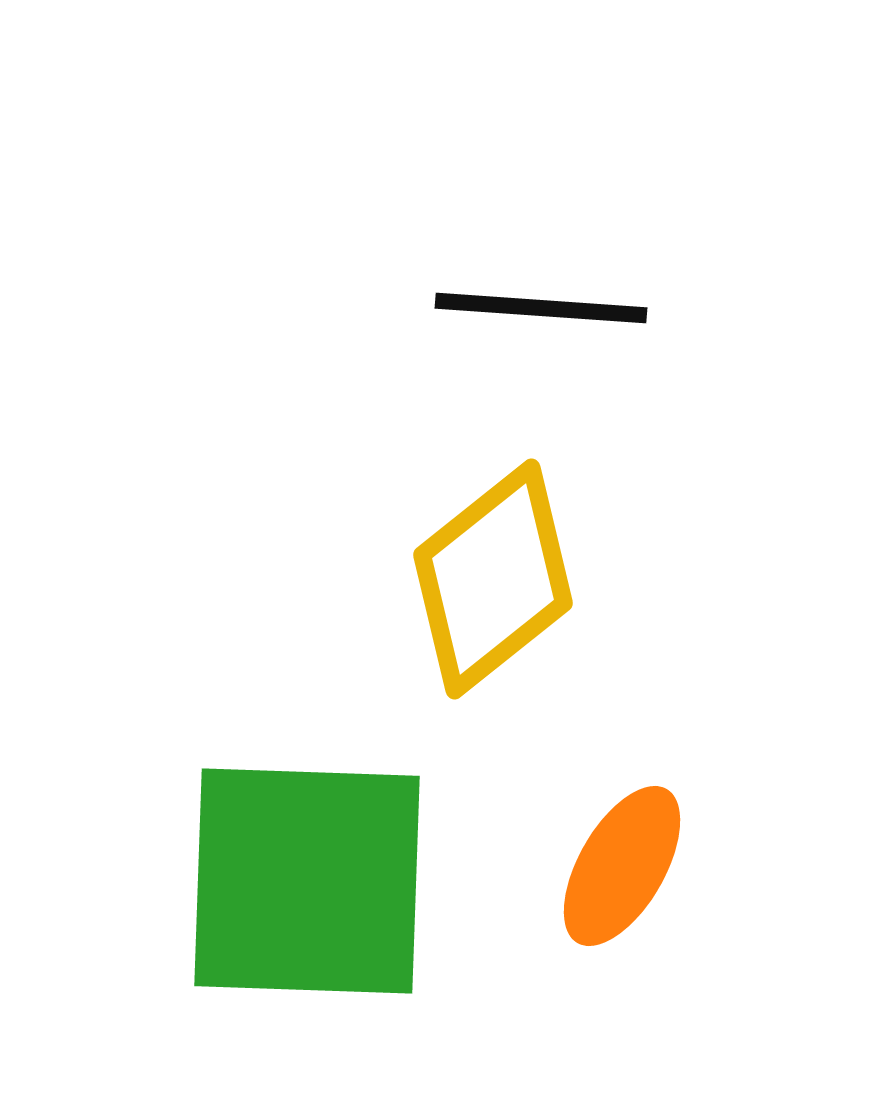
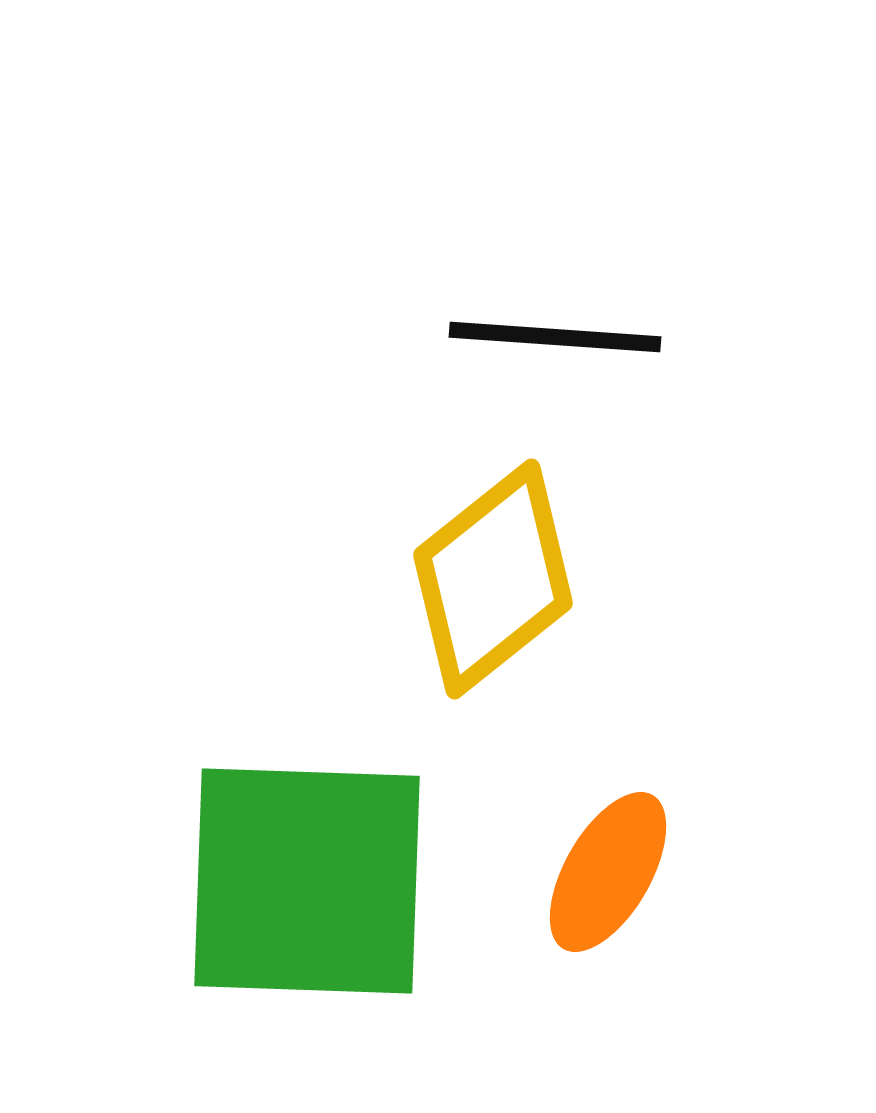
black line: moved 14 px right, 29 px down
orange ellipse: moved 14 px left, 6 px down
